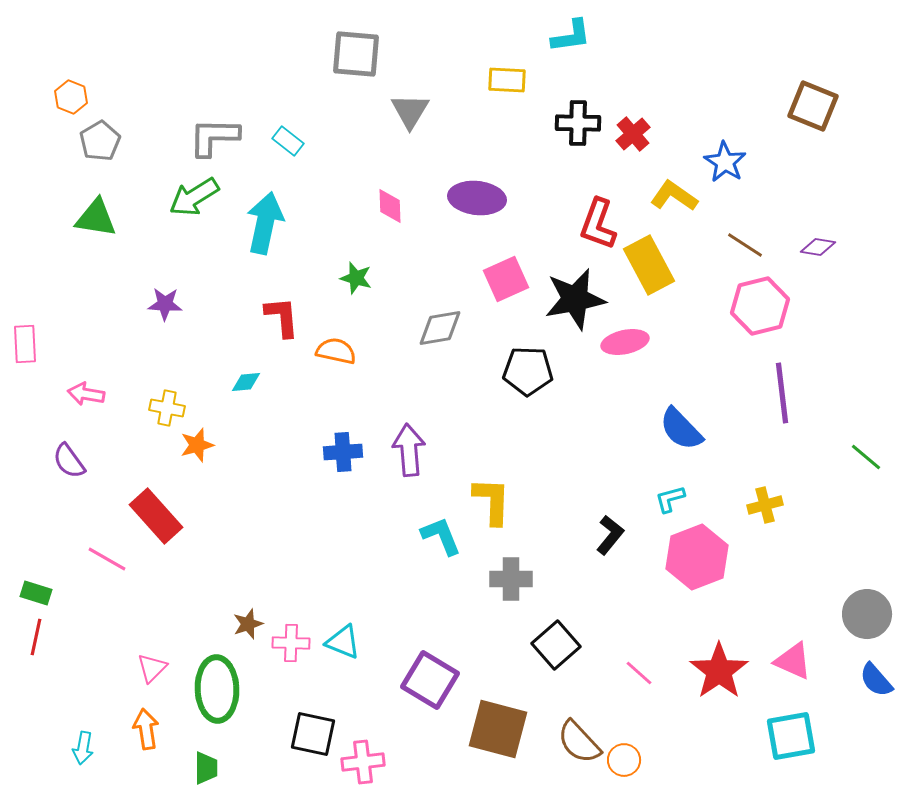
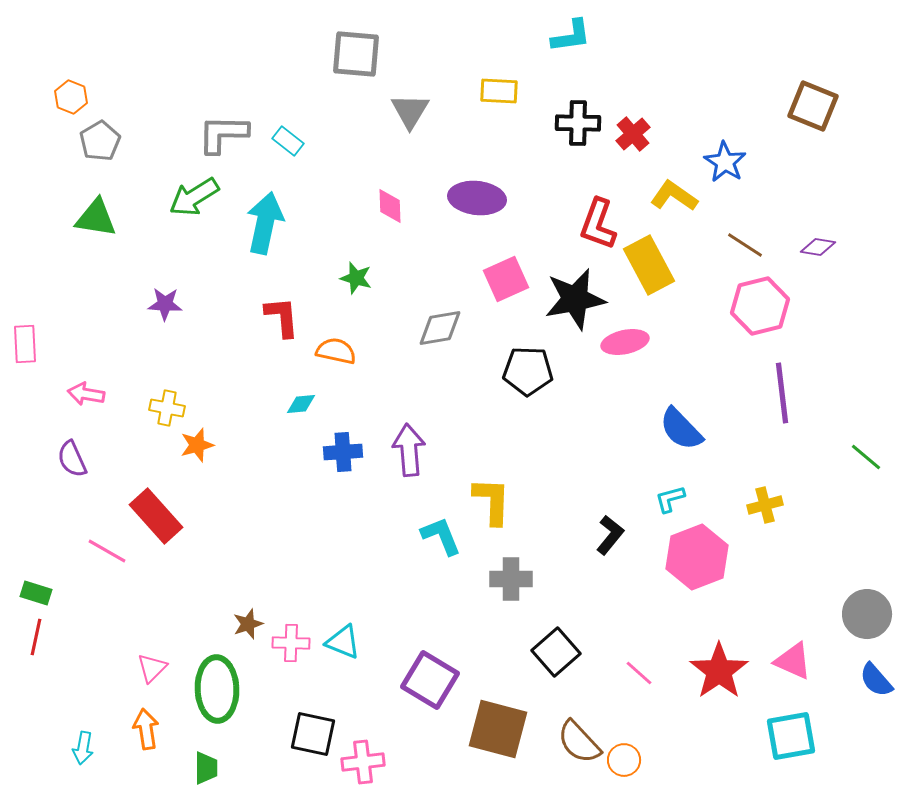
yellow rectangle at (507, 80): moved 8 px left, 11 px down
gray L-shape at (214, 137): moved 9 px right, 3 px up
cyan diamond at (246, 382): moved 55 px right, 22 px down
purple semicircle at (69, 461): moved 3 px right, 2 px up; rotated 12 degrees clockwise
pink line at (107, 559): moved 8 px up
black square at (556, 645): moved 7 px down
